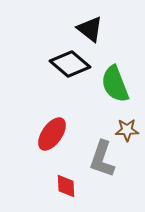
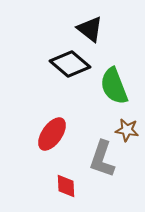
green semicircle: moved 1 px left, 2 px down
brown star: rotated 10 degrees clockwise
